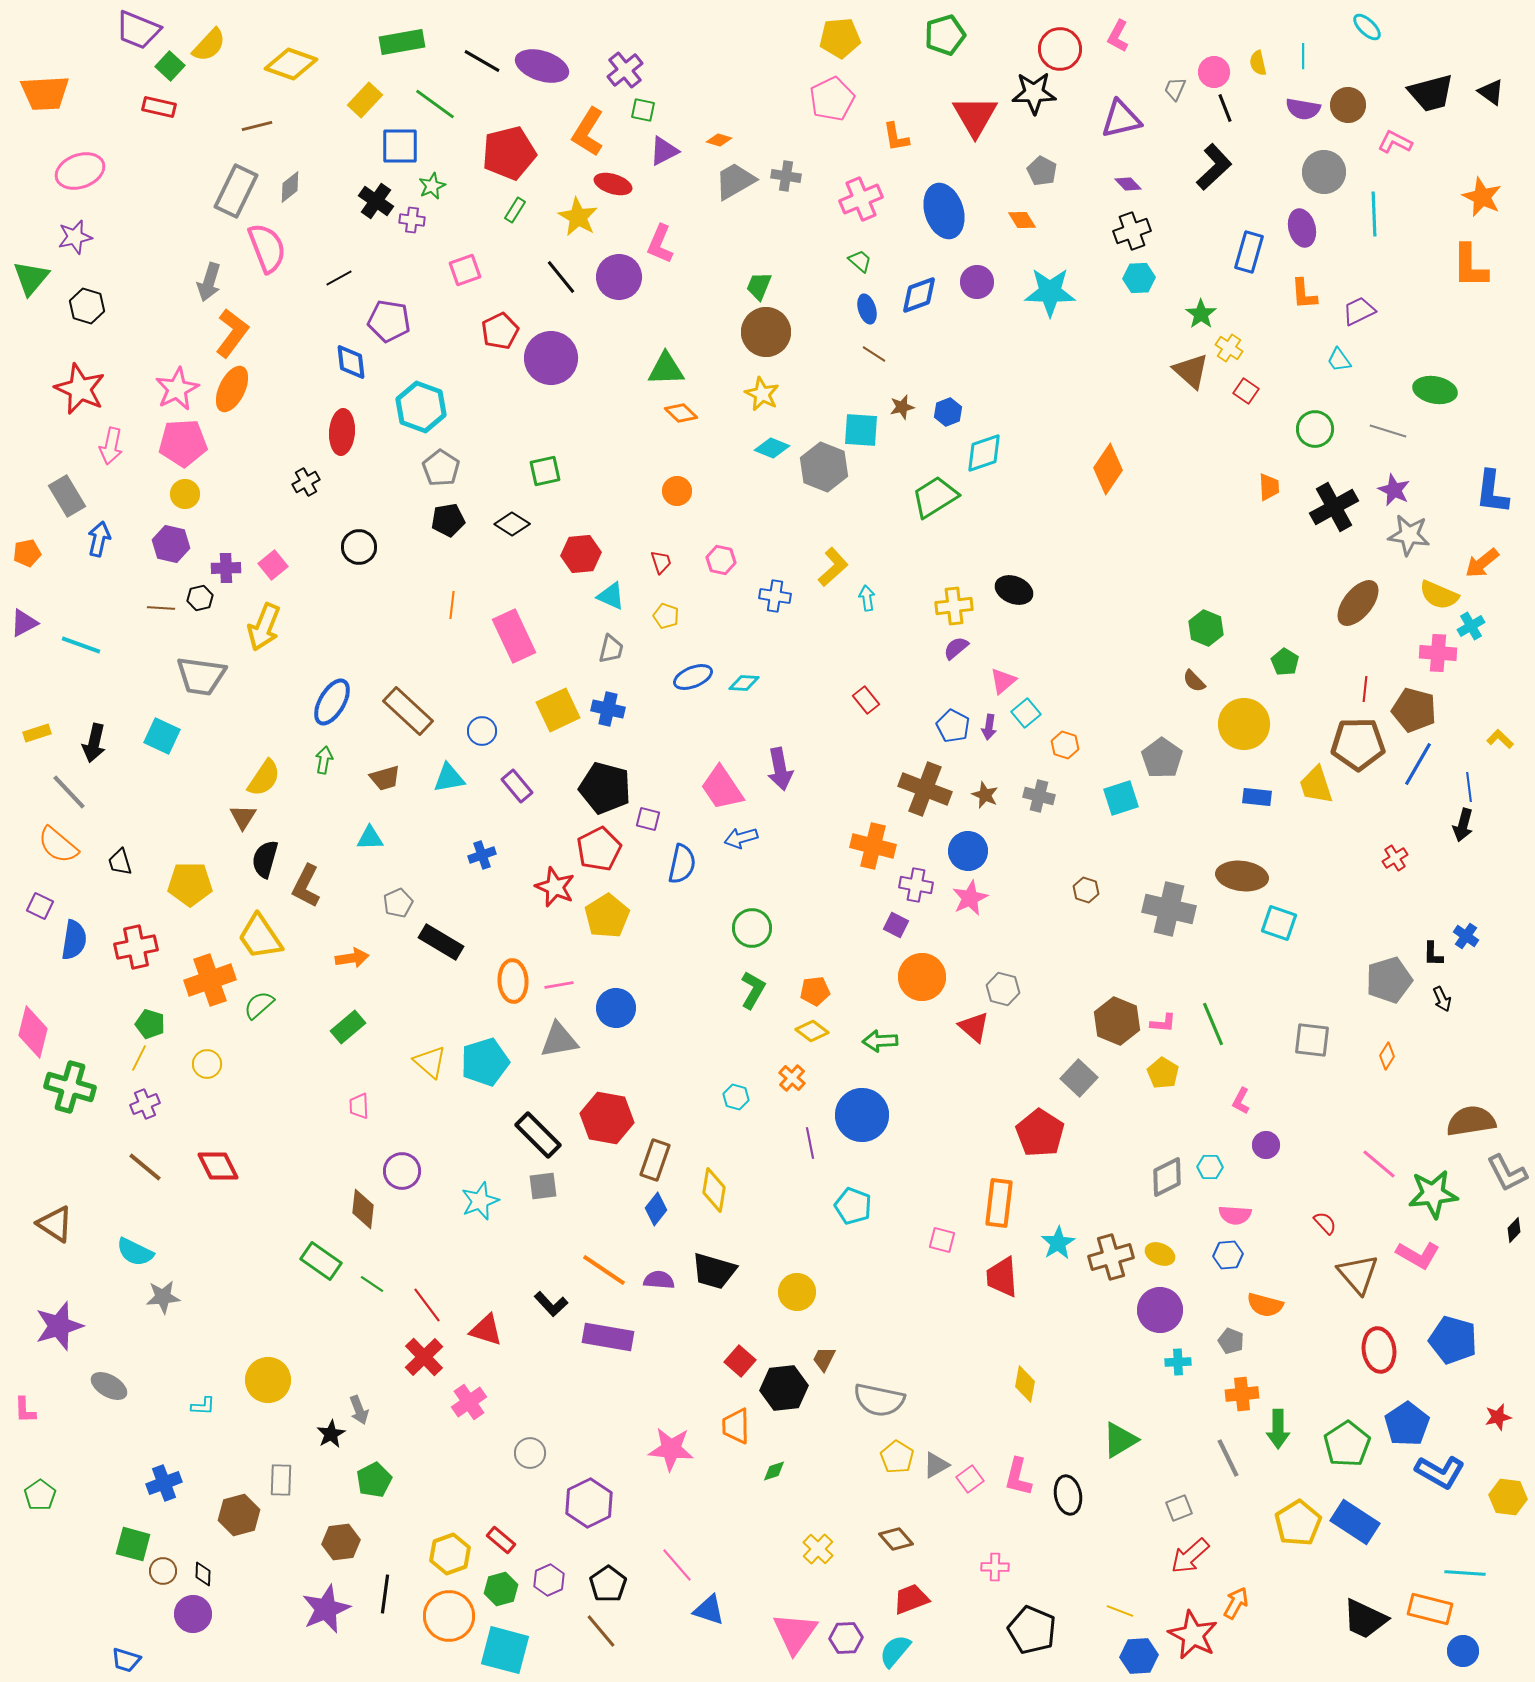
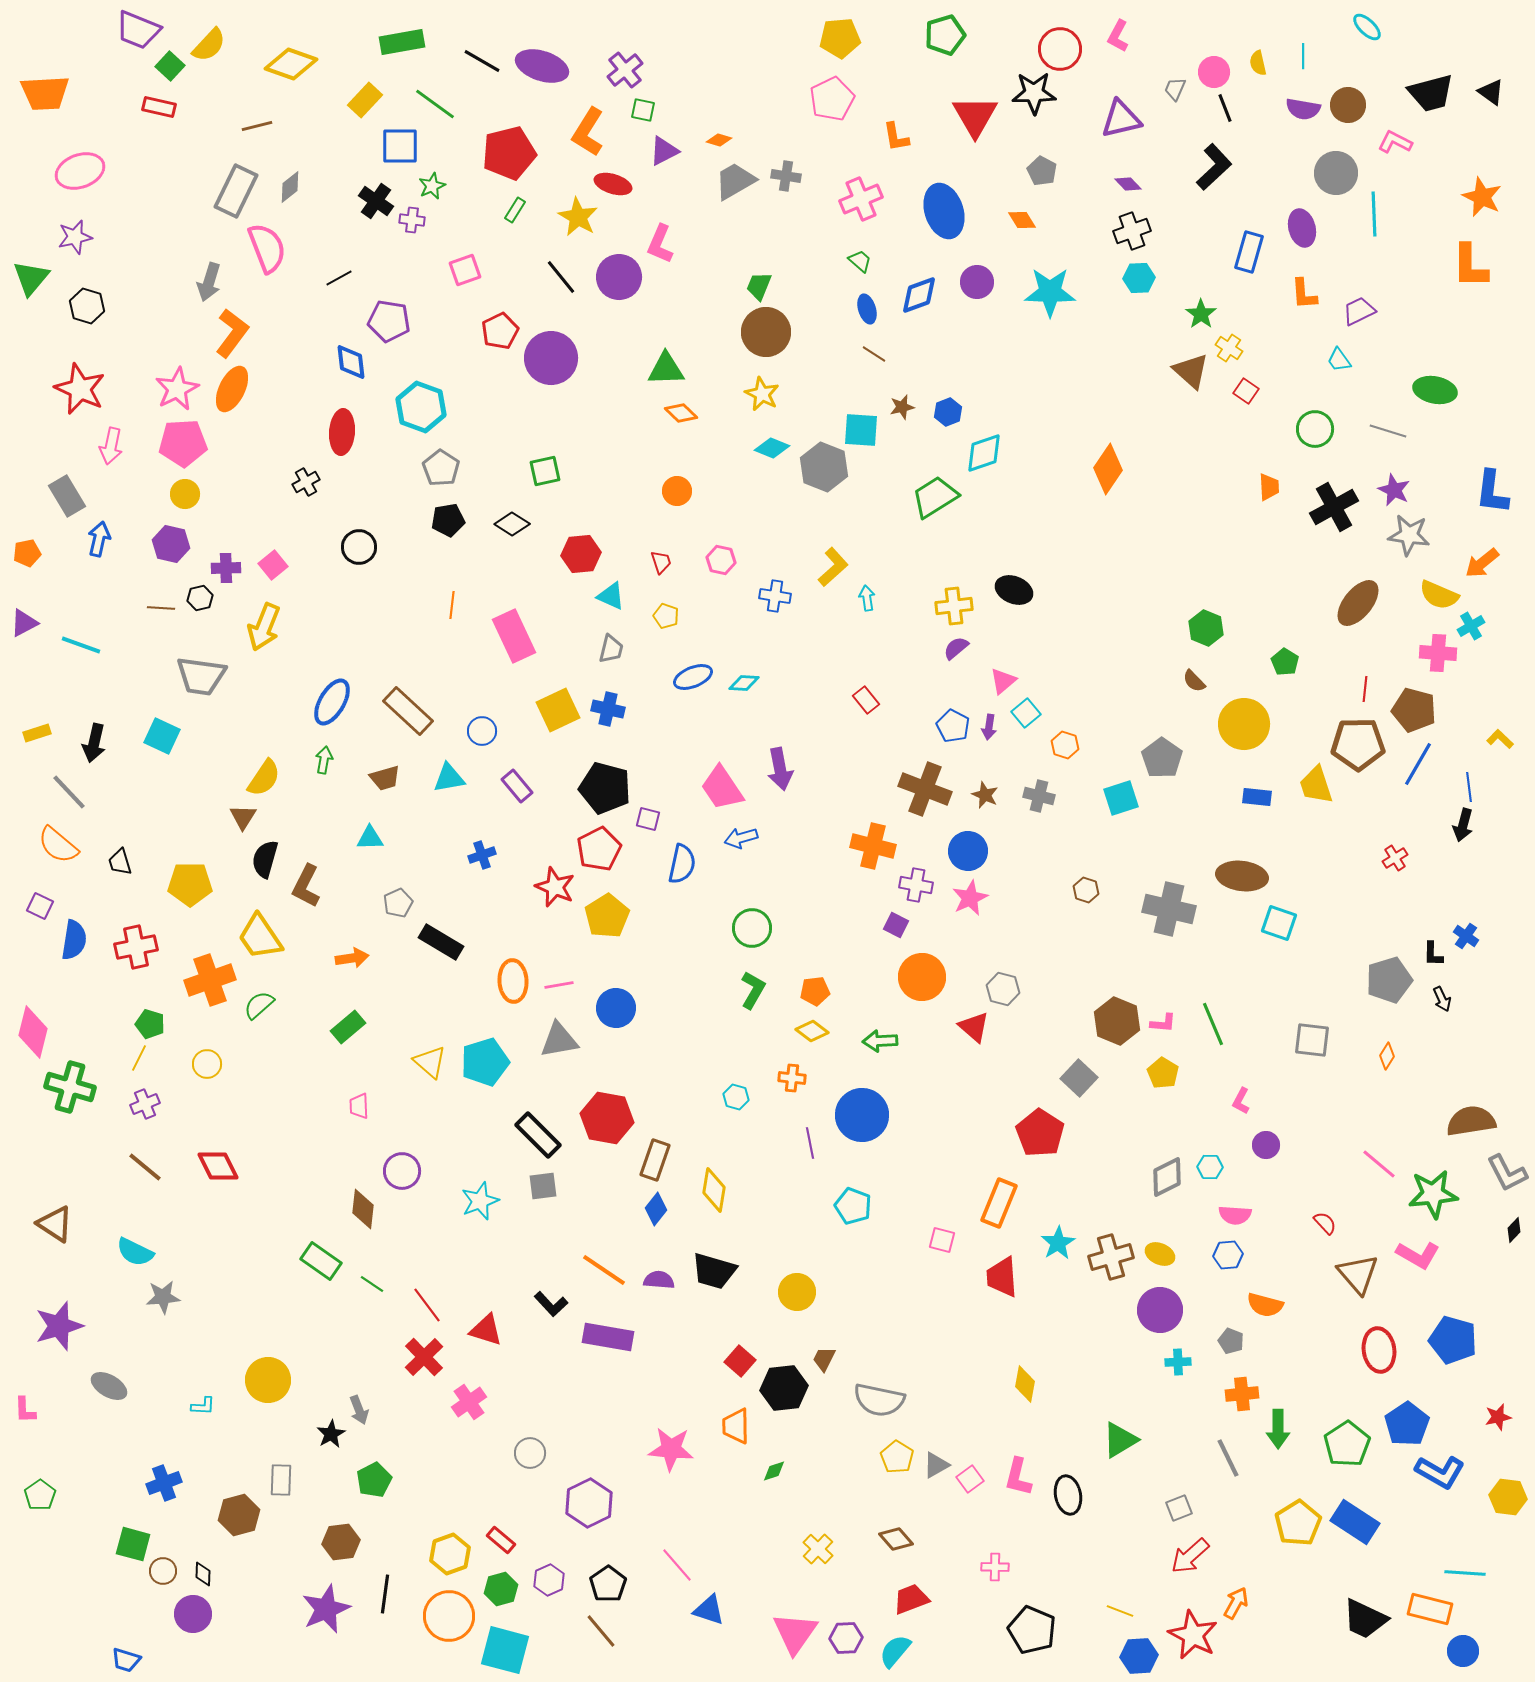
gray circle at (1324, 172): moved 12 px right, 1 px down
orange cross at (792, 1078): rotated 36 degrees counterclockwise
orange rectangle at (999, 1203): rotated 15 degrees clockwise
